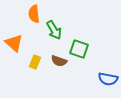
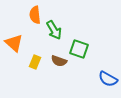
orange semicircle: moved 1 px right, 1 px down
blue semicircle: rotated 18 degrees clockwise
